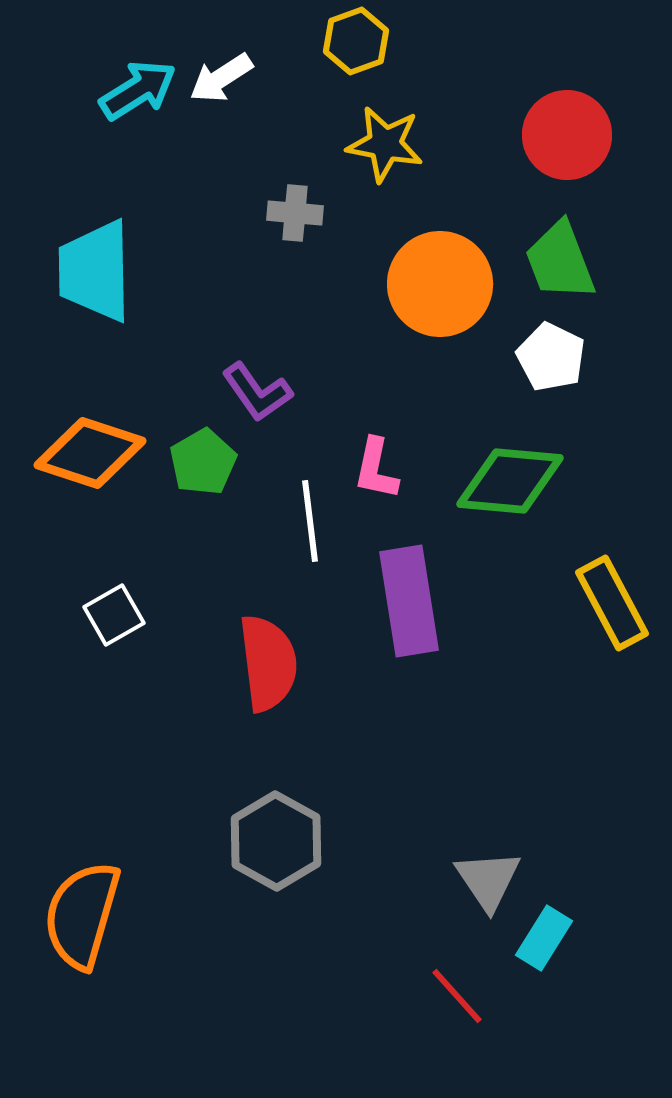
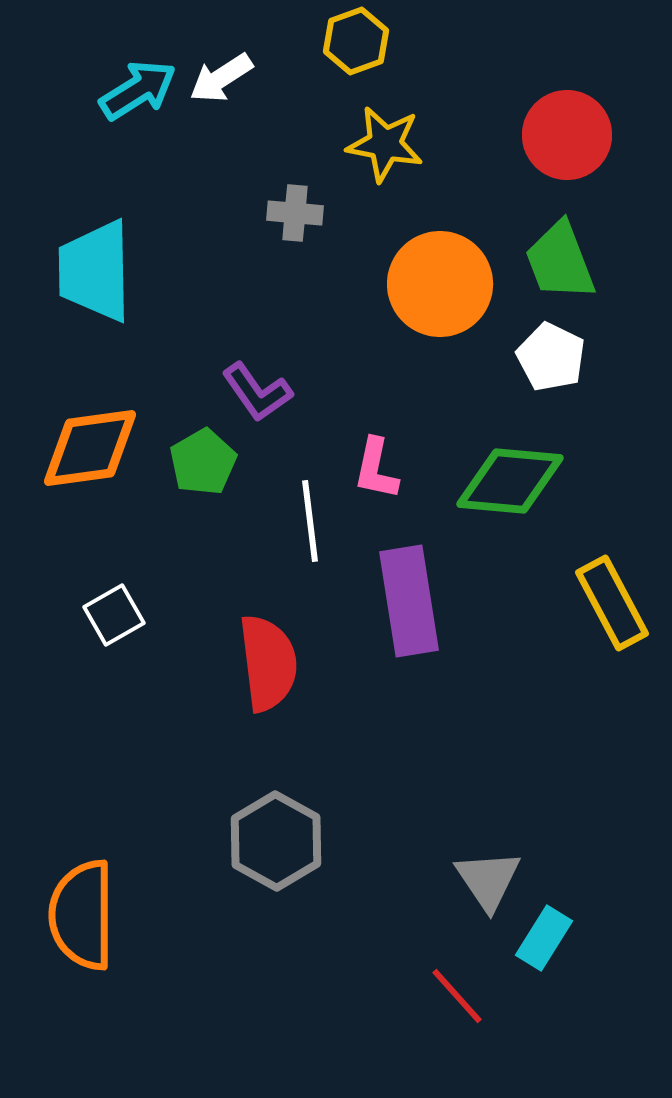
orange diamond: moved 5 px up; rotated 26 degrees counterclockwise
orange semicircle: rotated 16 degrees counterclockwise
